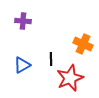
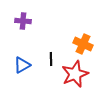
red star: moved 5 px right, 4 px up
